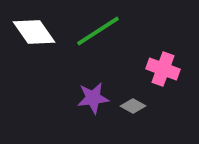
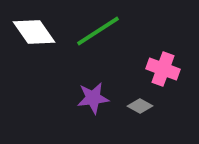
gray diamond: moved 7 px right
